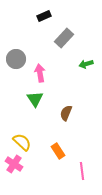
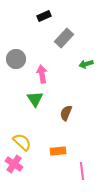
pink arrow: moved 2 px right, 1 px down
orange rectangle: rotated 63 degrees counterclockwise
